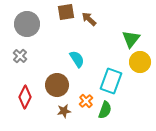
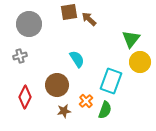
brown square: moved 3 px right
gray circle: moved 2 px right
gray cross: rotated 32 degrees clockwise
